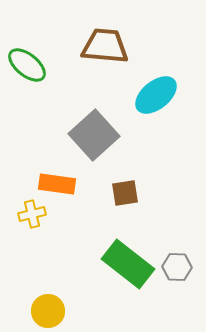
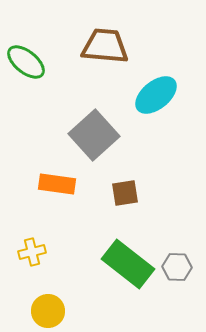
green ellipse: moved 1 px left, 3 px up
yellow cross: moved 38 px down
